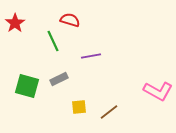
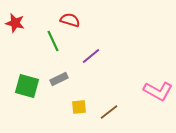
red star: rotated 24 degrees counterclockwise
purple line: rotated 30 degrees counterclockwise
